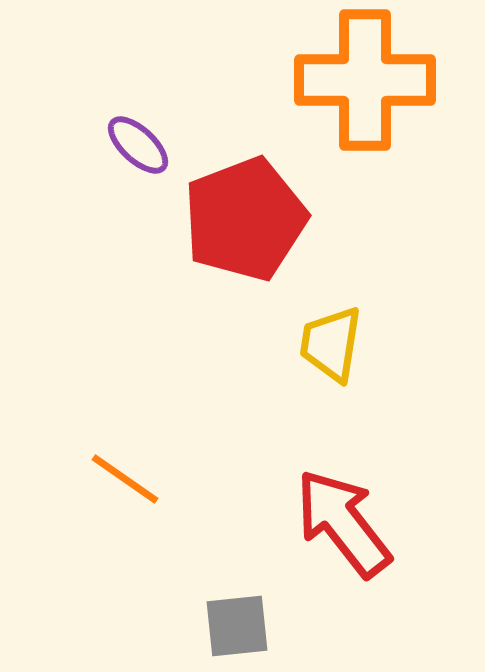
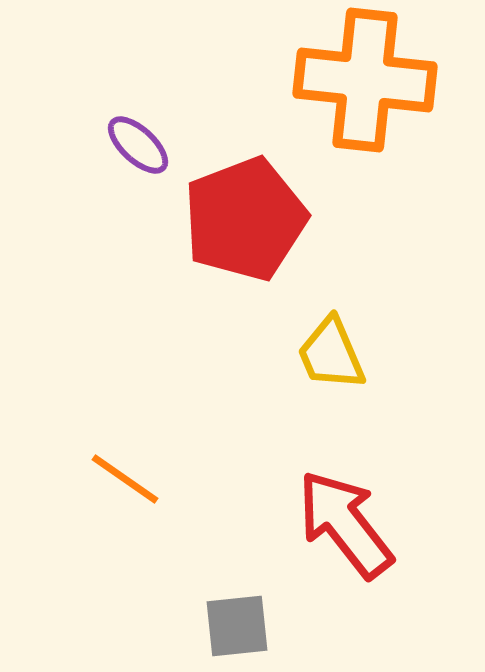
orange cross: rotated 6 degrees clockwise
yellow trapezoid: moved 10 px down; rotated 32 degrees counterclockwise
red arrow: moved 2 px right, 1 px down
